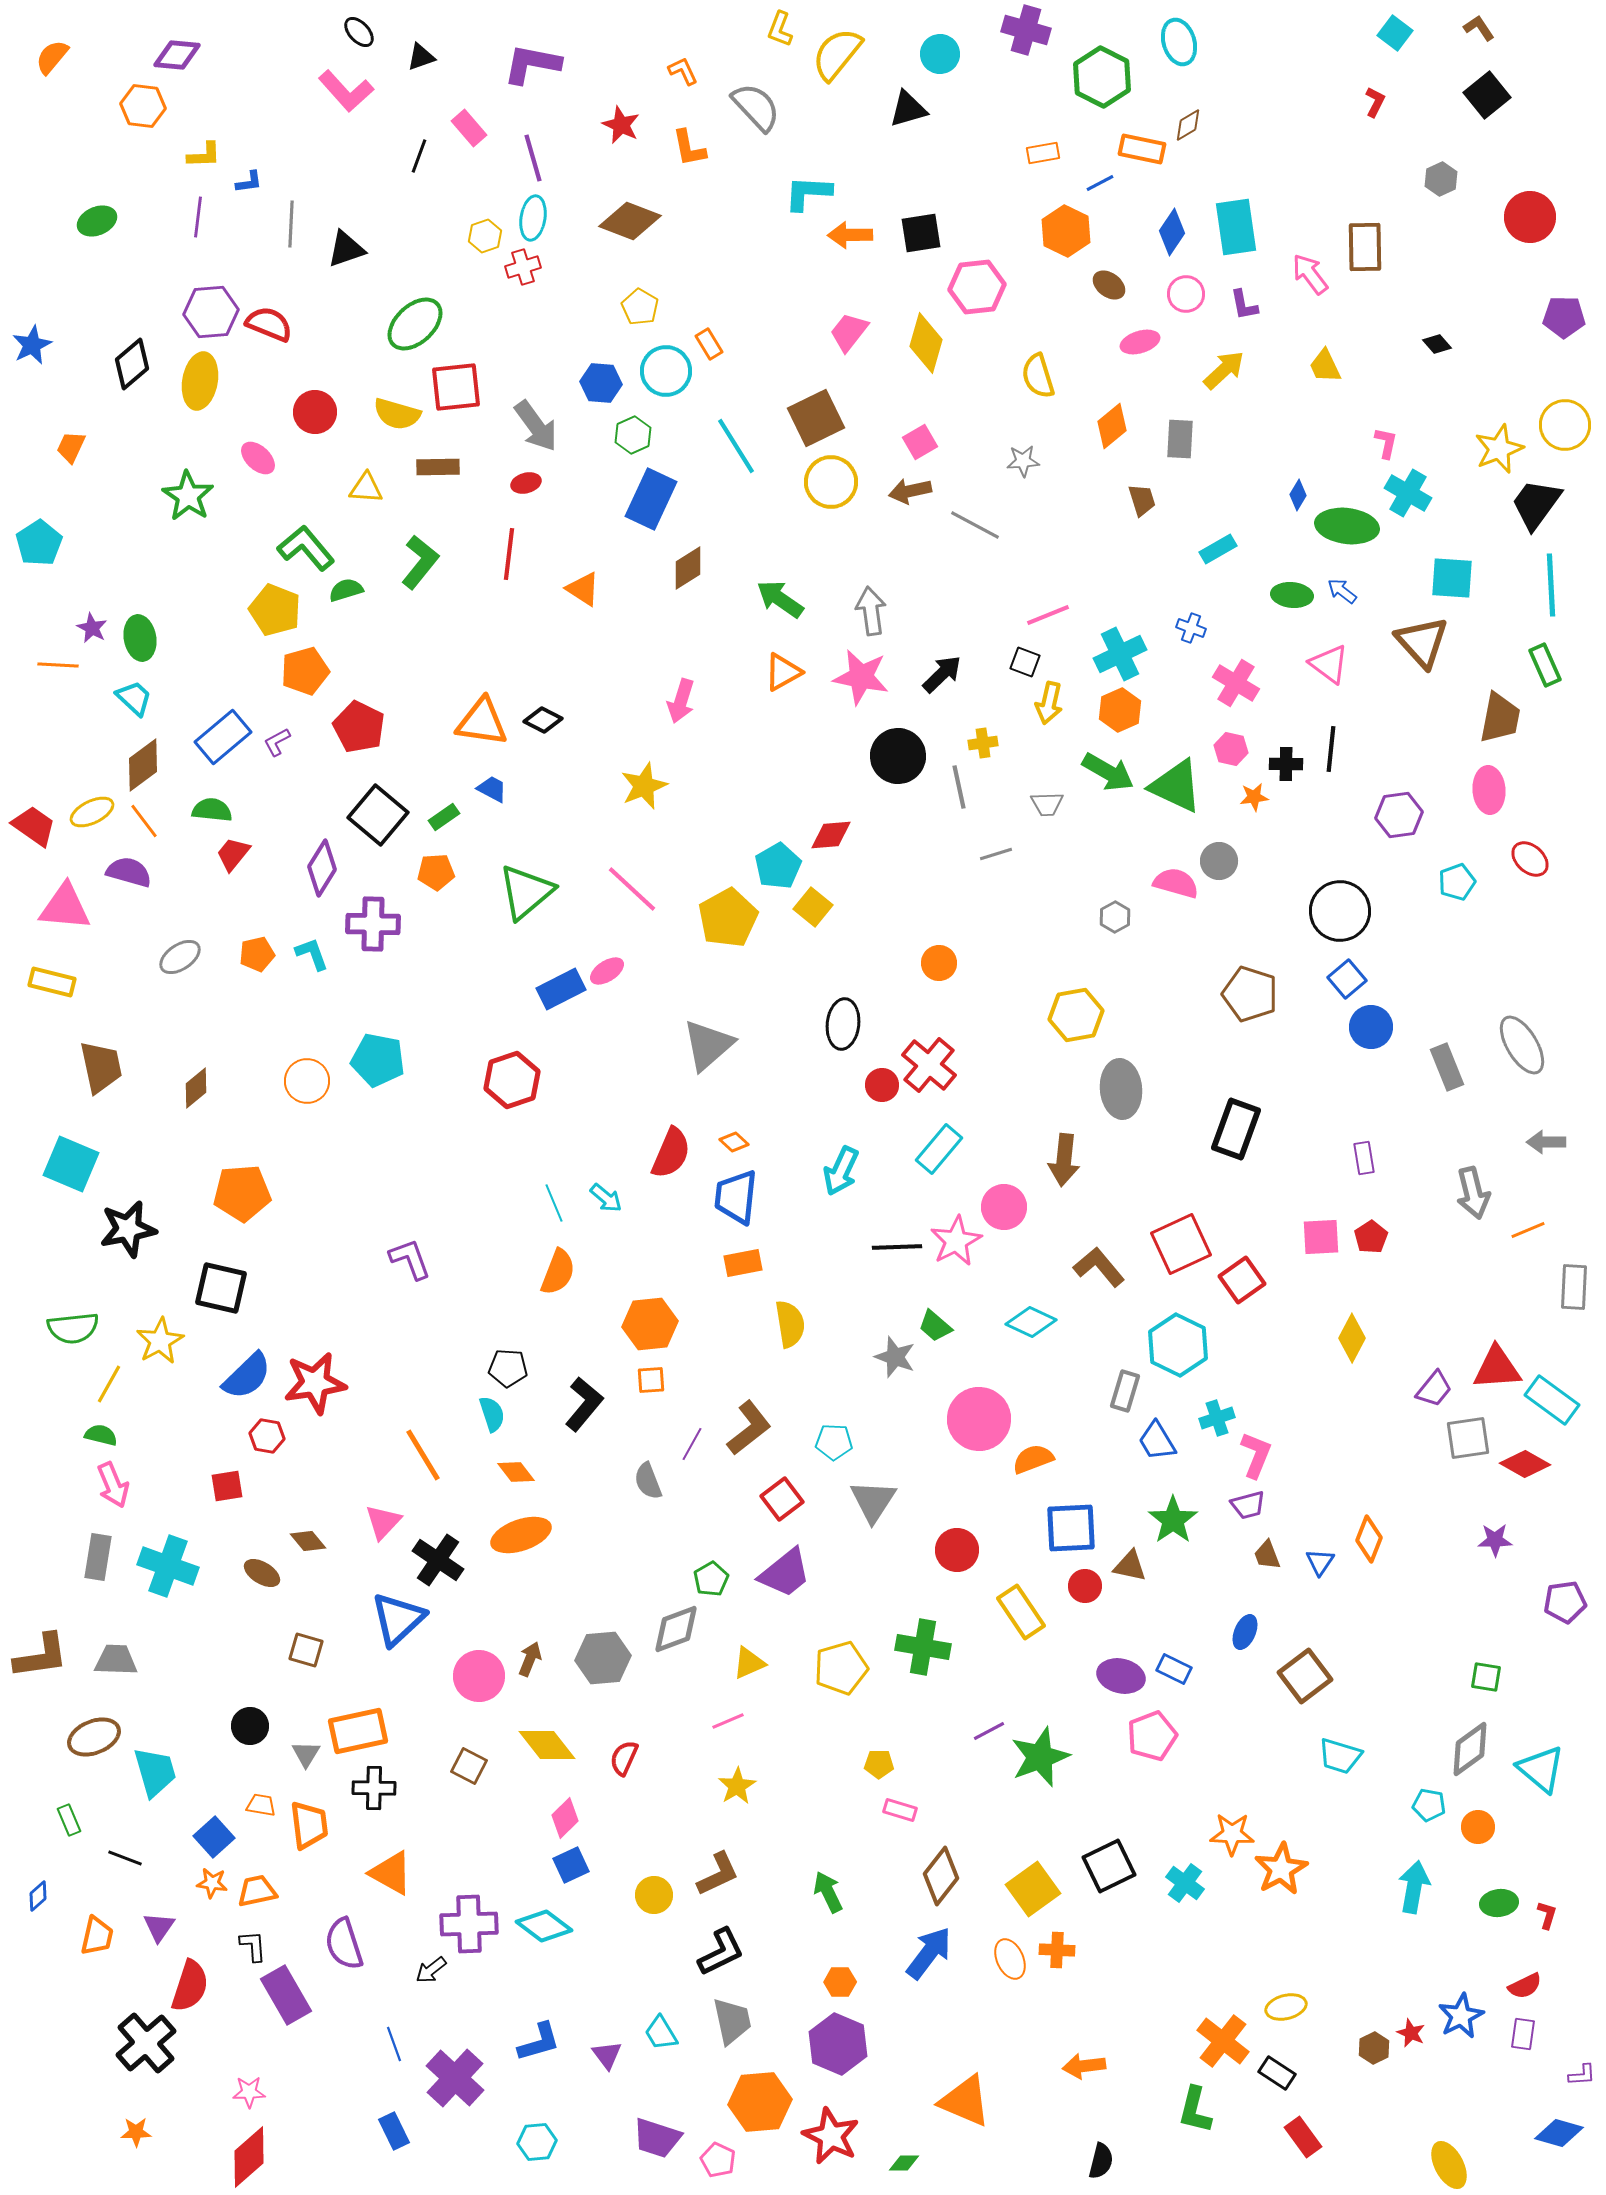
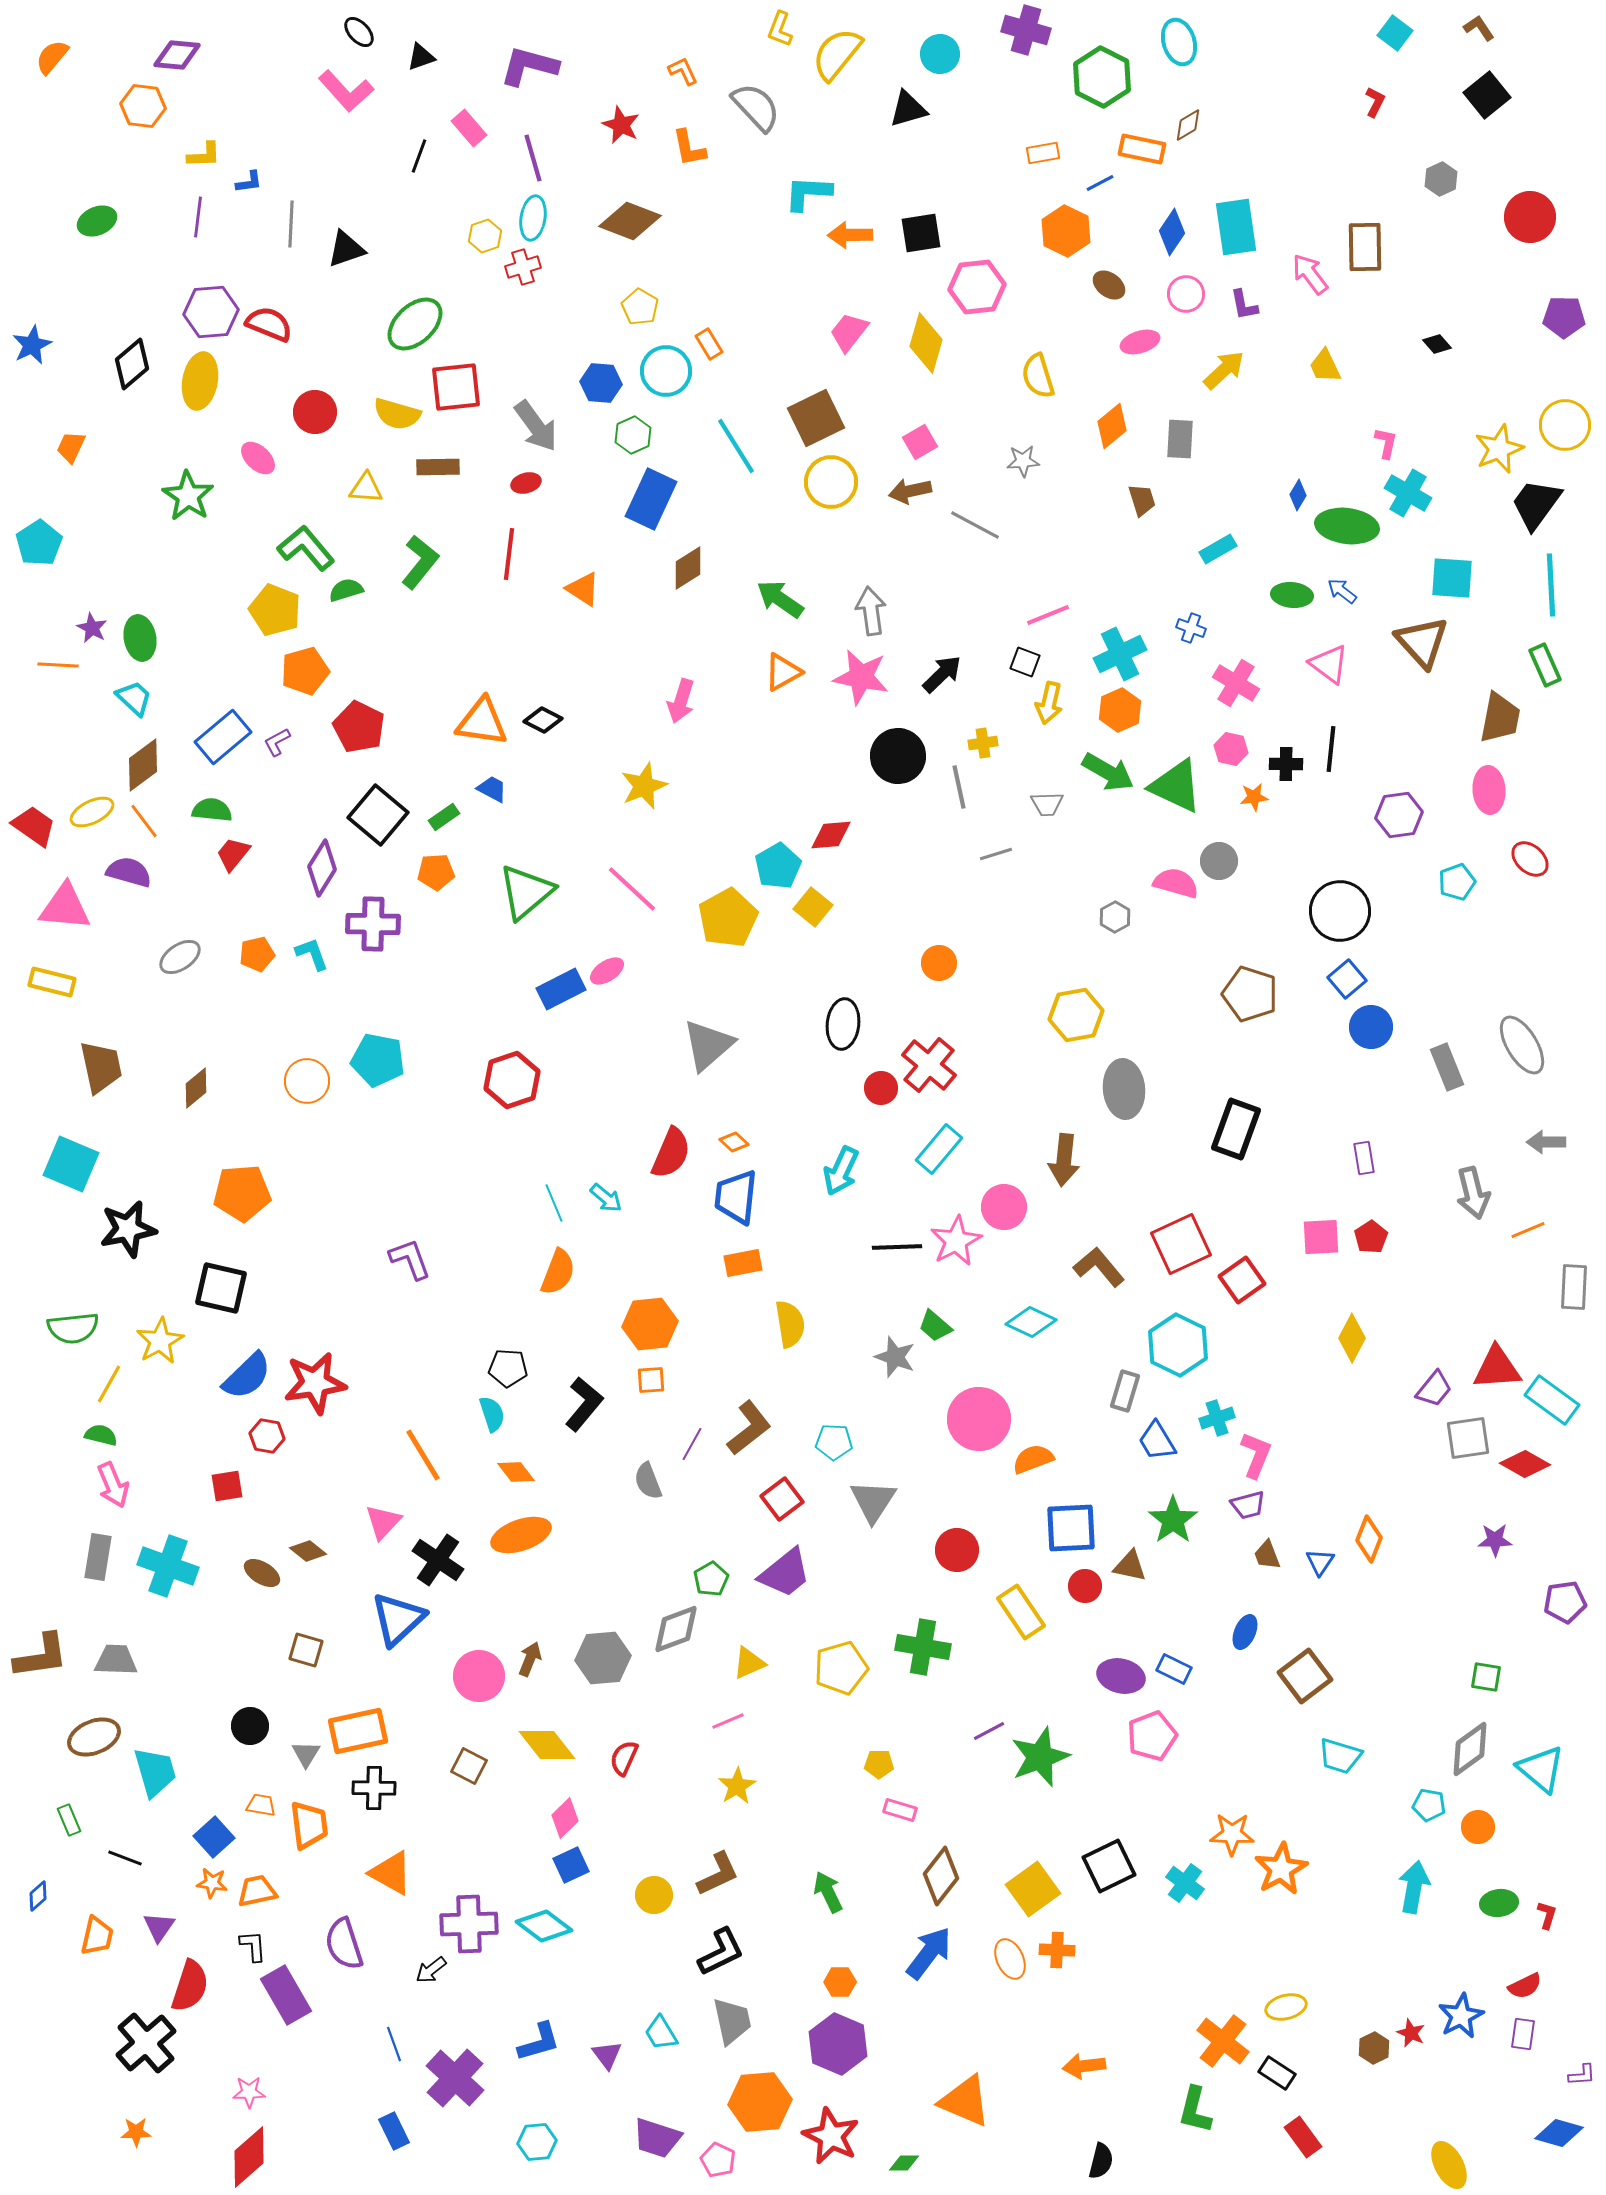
purple L-shape at (532, 64): moved 3 px left, 2 px down; rotated 4 degrees clockwise
red circle at (882, 1085): moved 1 px left, 3 px down
gray ellipse at (1121, 1089): moved 3 px right
brown diamond at (308, 1541): moved 10 px down; rotated 12 degrees counterclockwise
